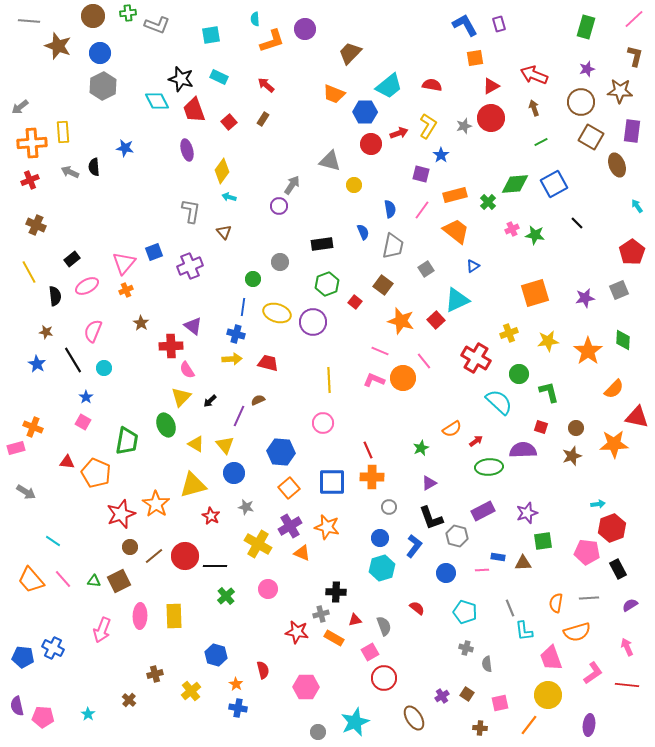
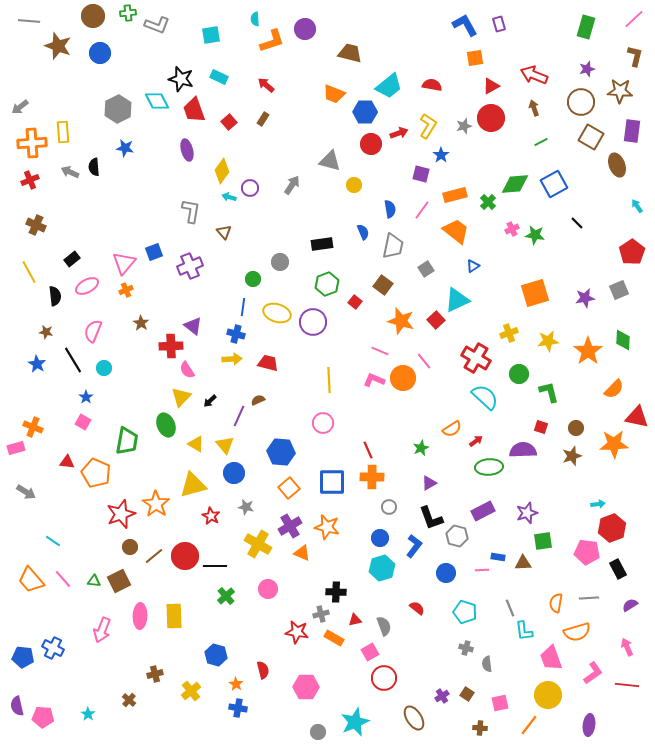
brown trapezoid at (350, 53): rotated 60 degrees clockwise
gray hexagon at (103, 86): moved 15 px right, 23 px down
purple circle at (279, 206): moved 29 px left, 18 px up
cyan semicircle at (499, 402): moved 14 px left, 5 px up
